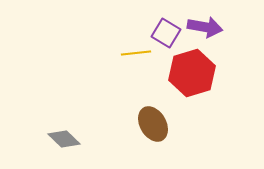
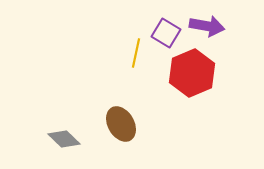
purple arrow: moved 2 px right, 1 px up
yellow line: rotated 72 degrees counterclockwise
red hexagon: rotated 6 degrees counterclockwise
brown ellipse: moved 32 px left
